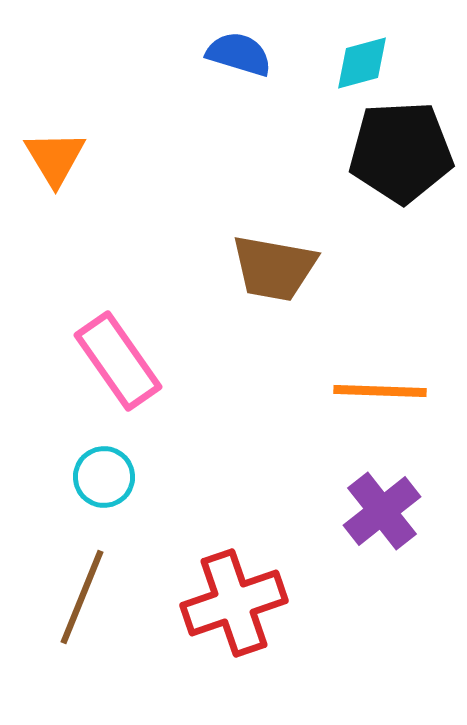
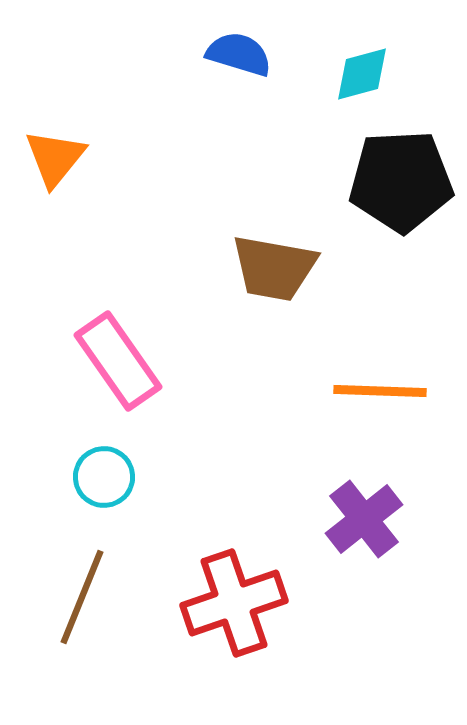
cyan diamond: moved 11 px down
black pentagon: moved 29 px down
orange triangle: rotated 10 degrees clockwise
purple cross: moved 18 px left, 8 px down
